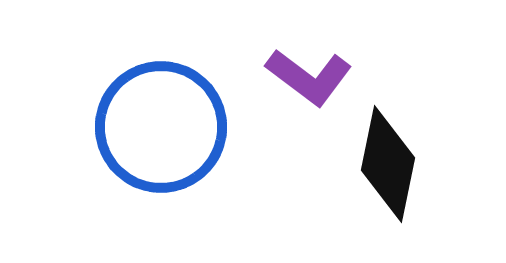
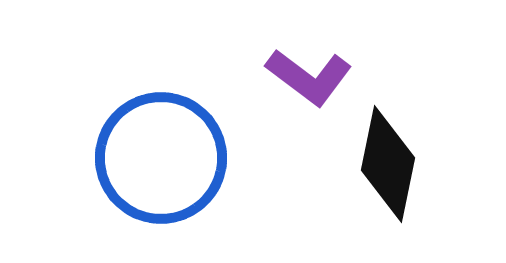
blue circle: moved 31 px down
